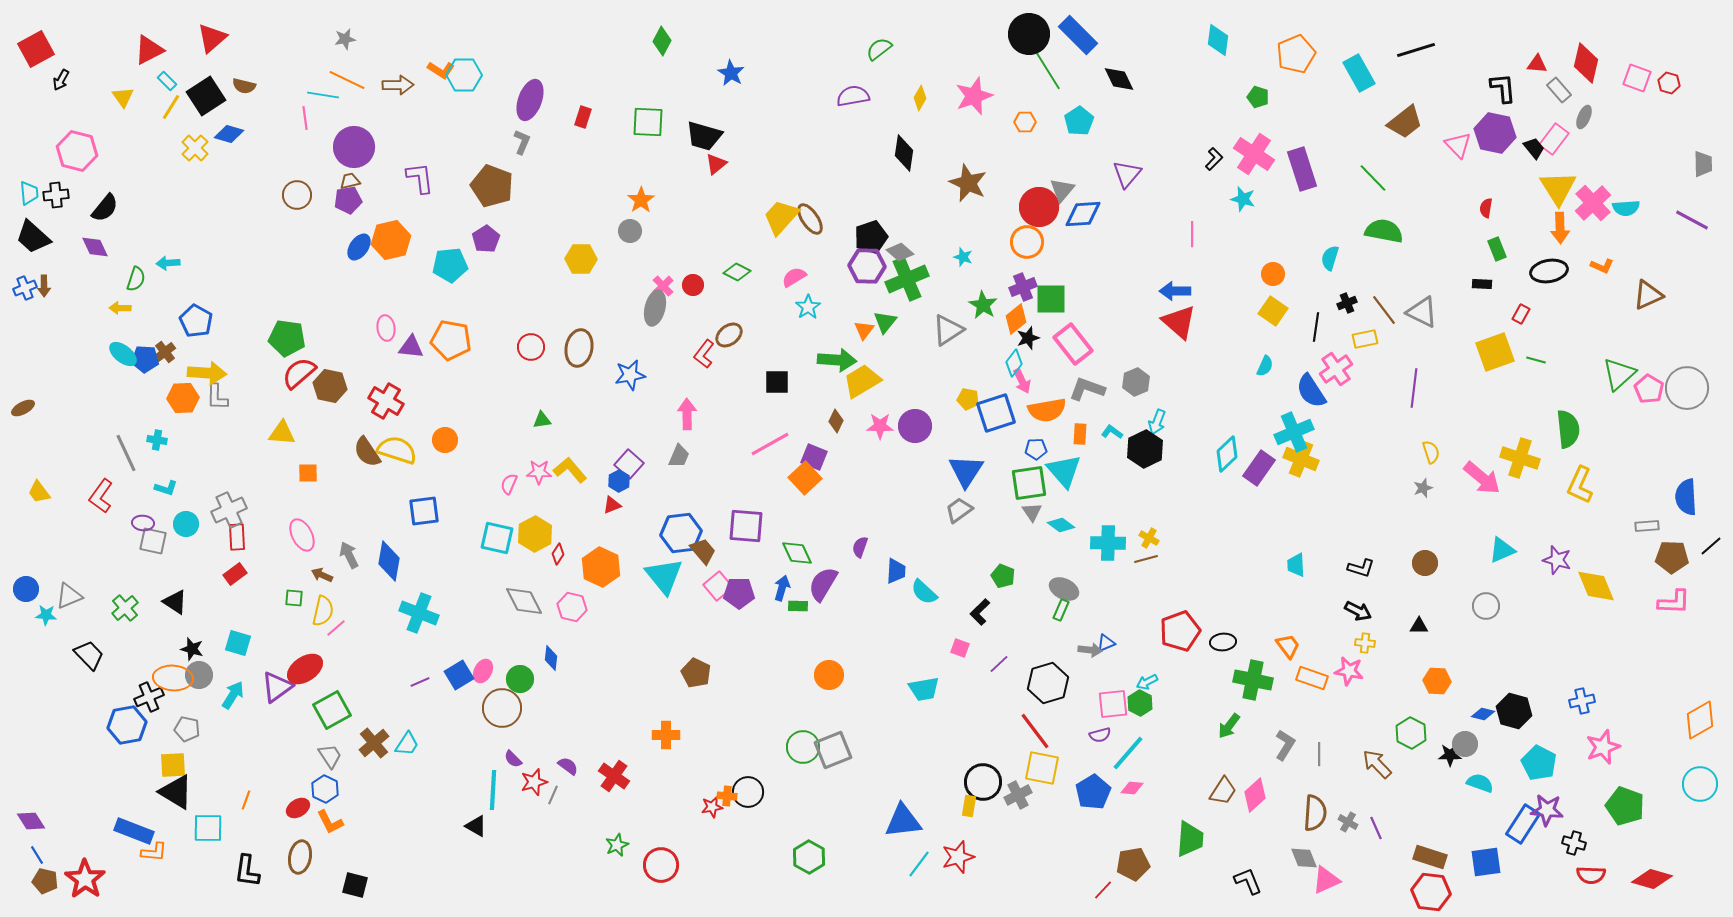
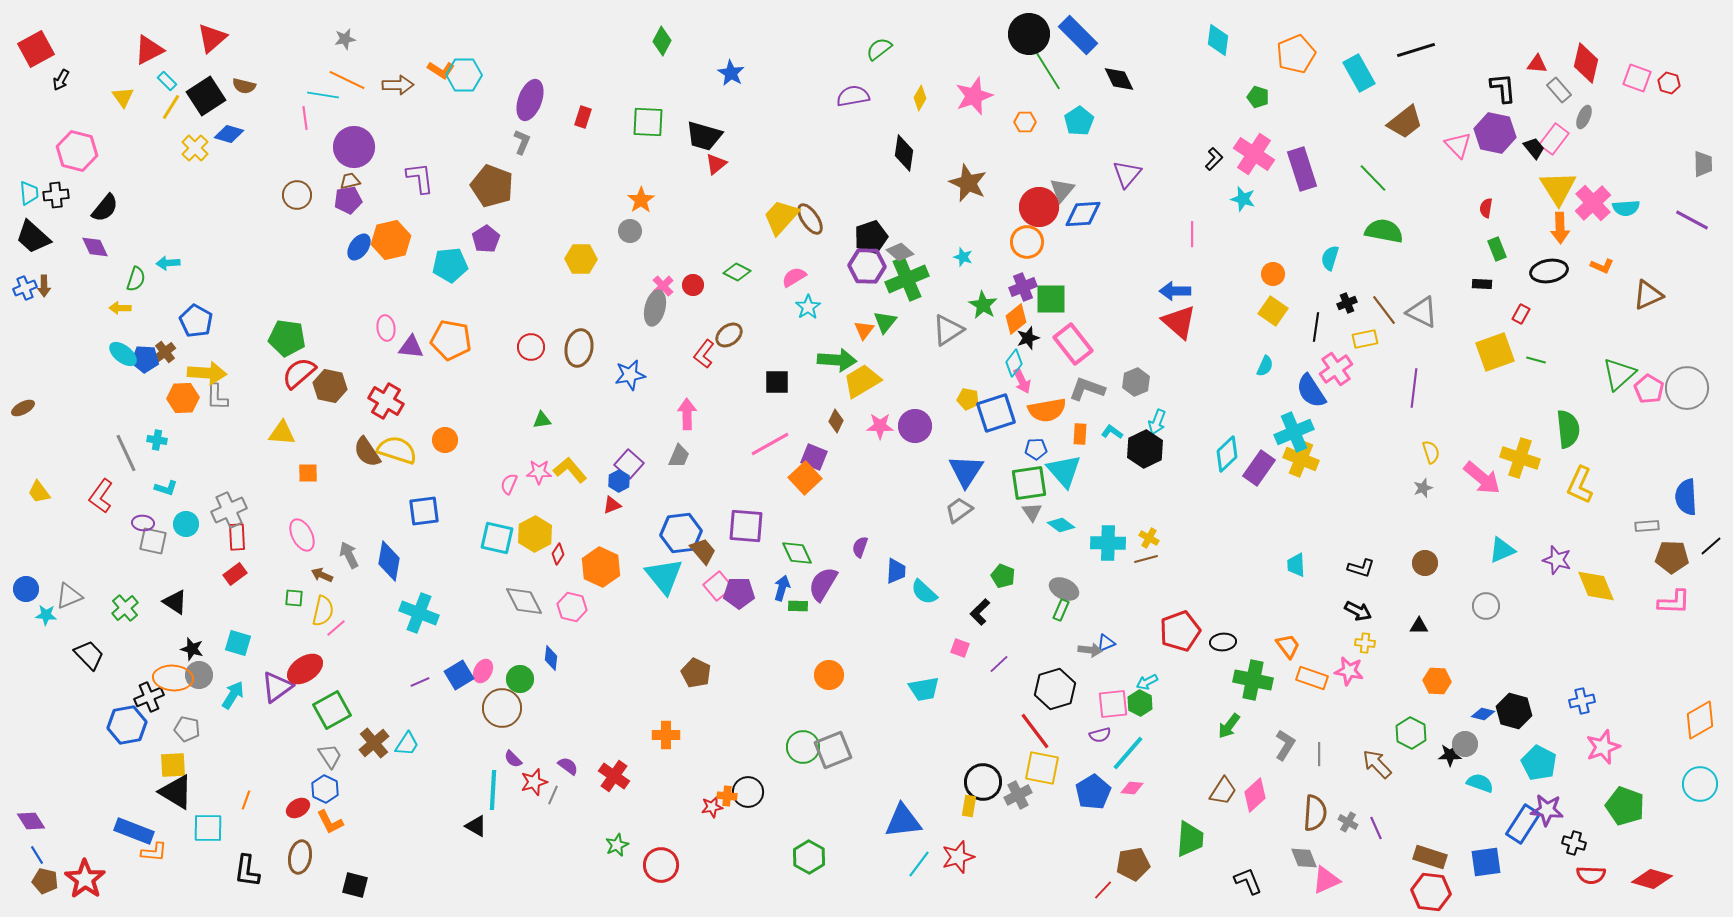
black hexagon at (1048, 683): moved 7 px right, 6 px down
